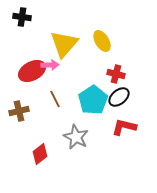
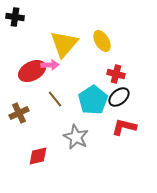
black cross: moved 7 px left
brown line: rotated 12 degrees counterclockwise
brown cross: moved 2 px down; rotated 12 degrees counterclockwise
red diamond: moved 2 px left, 2 px down; rotated 25 degrees clockwise
